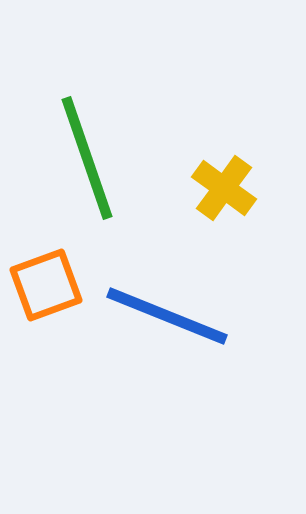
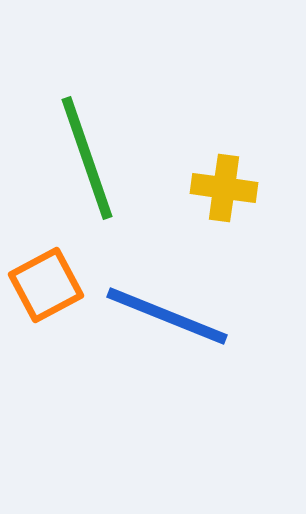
yellow cross: rotated 28 degrees counterclockwise
orange square: rotated 8 degrees counterclockwise
